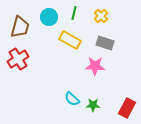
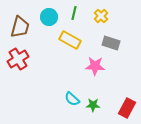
gray rectangle: moved 6 px right
